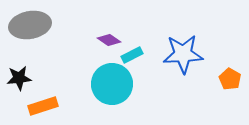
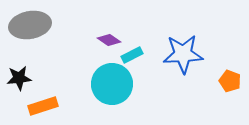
orange pentagon: moved 2 px down; rotated 10 degrees counterclockwise
